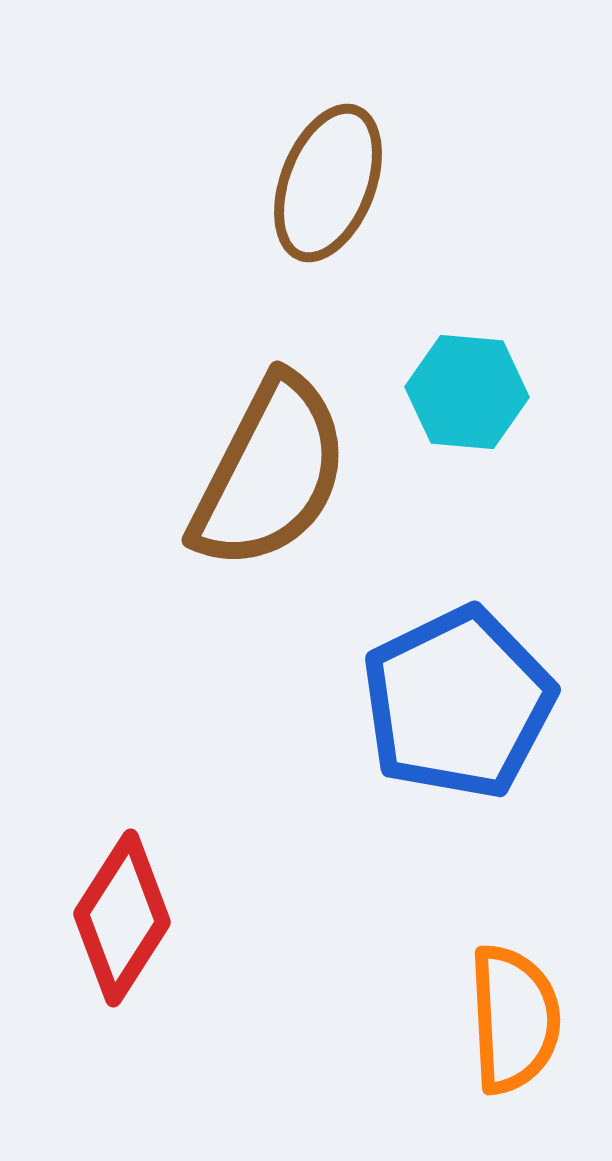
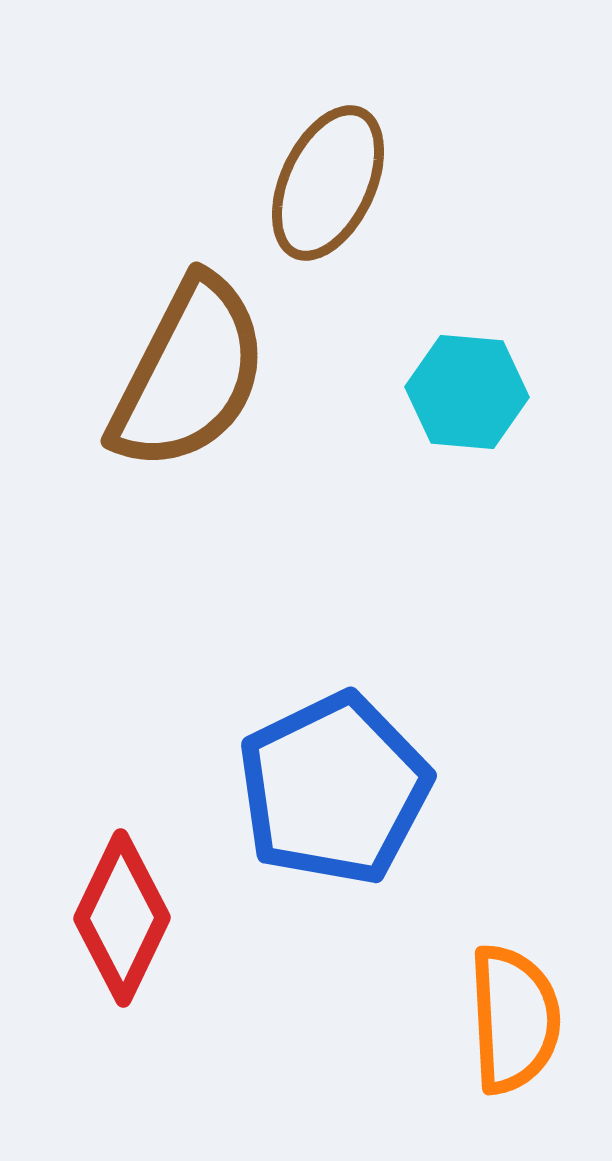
brown ellipse: rotated 4 degrees clockwise
brown semicircle: moved 81 px left, 99 px up
blue pentagon: moved 124 px left, 86 px down
red diamond: rotated 7 degrees counterclockwise
